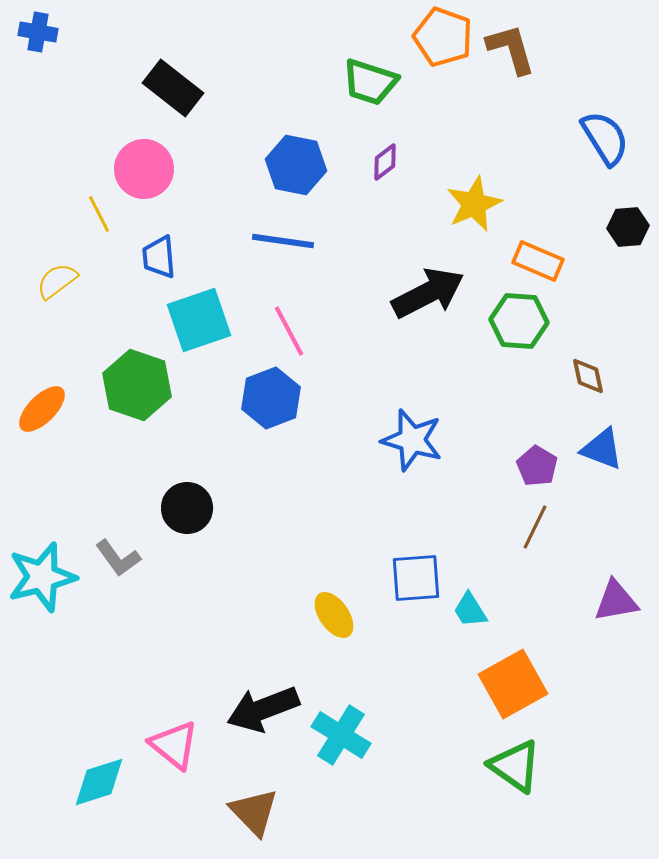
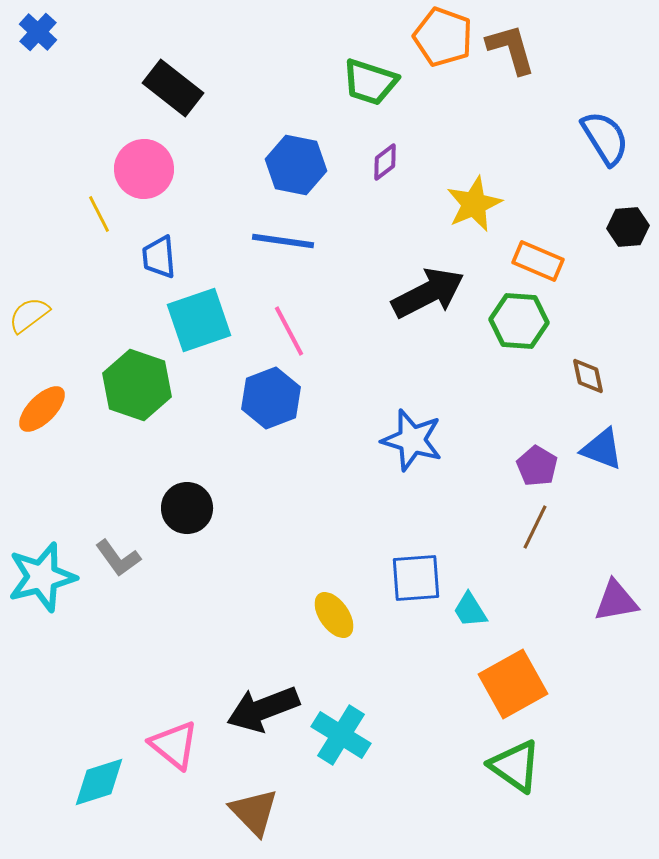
blue cross at (38, 32): rotated 33 degrees clockwise
yellow semicircle at (57, 281): moved 28 px left, 34 px down
